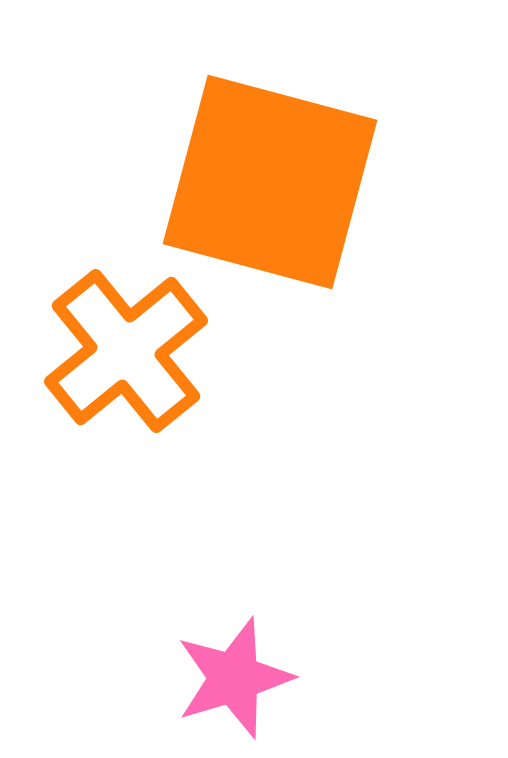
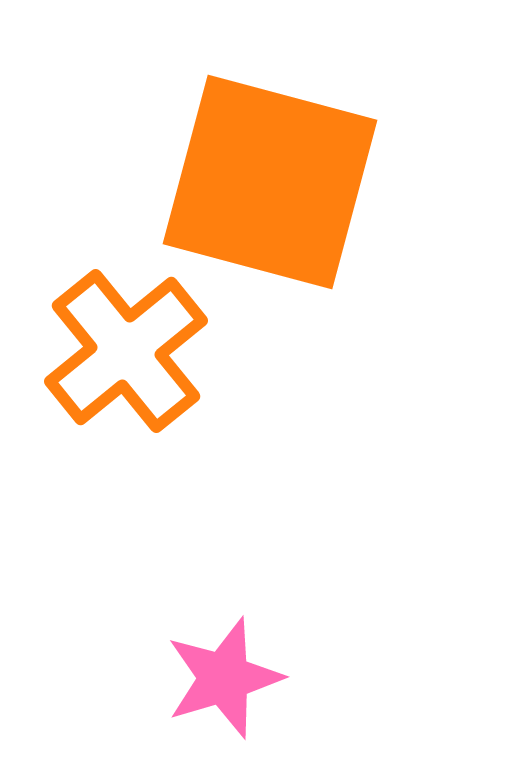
pink star: moved 10 px left
